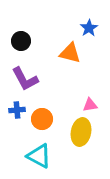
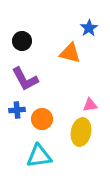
black circle: moved 1 px right
cyan triangle: rotated 36 degrees counterclockwise
